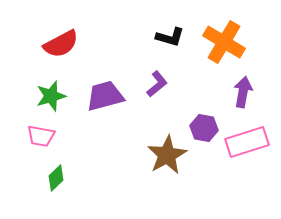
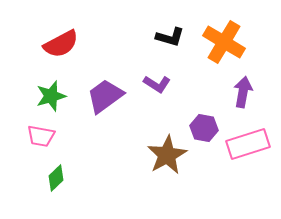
purple L-shape: rotated 72 degrees clockwise
purple trapezoid: rotated 21 degrees counterclockwise
pink rectangle: moved 1 px right, 2 px down
